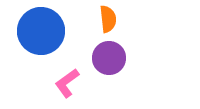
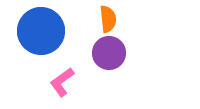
purple circle: moved 5 px up
pink L-shape: moved 5 px left, 1 px up
